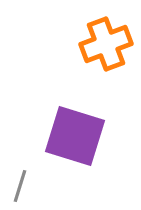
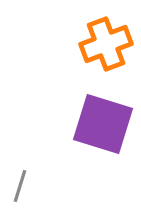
purple square: moved 28 px right, 12 px up
